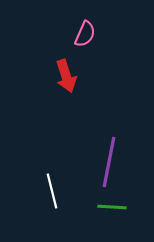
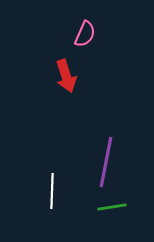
purple line: moved 3 px left
white line: rotated 16 degrees clockwise
green line: rotated 12 degrees counterclockwise
